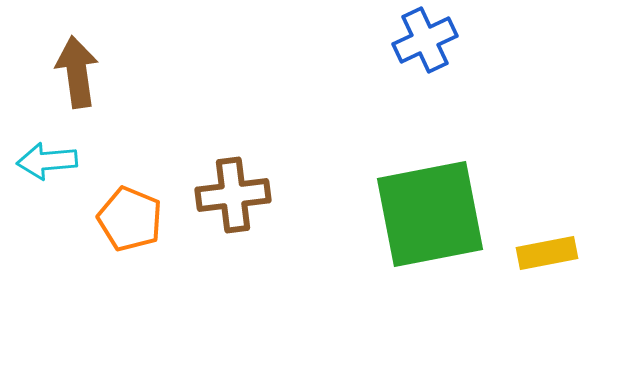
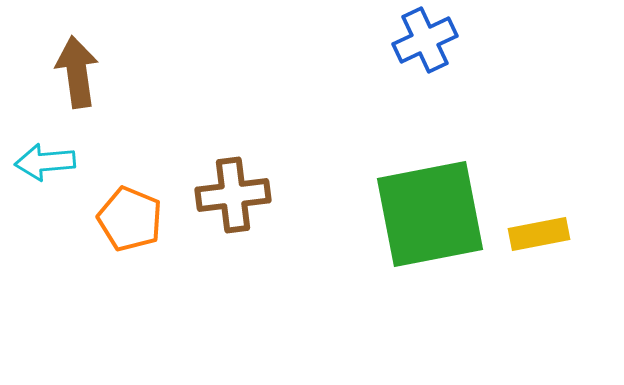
cyan arrow: moved 2 px left, 1 px down
yellow rectangle: moved 8 px left, 19 px up
